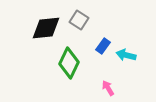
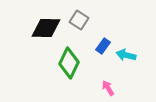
black diamond: rotated 8 degrees clockwise
